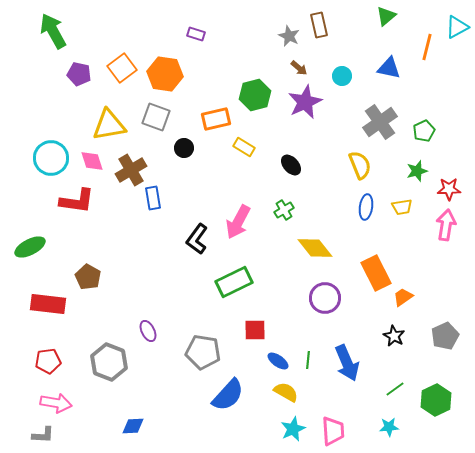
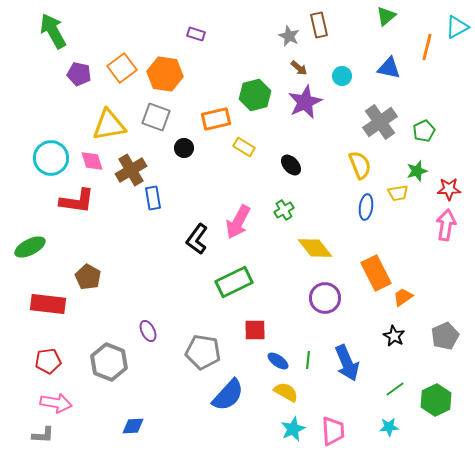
yellow trapezoid at (402, 207): moved 4 px left, 14 px up
